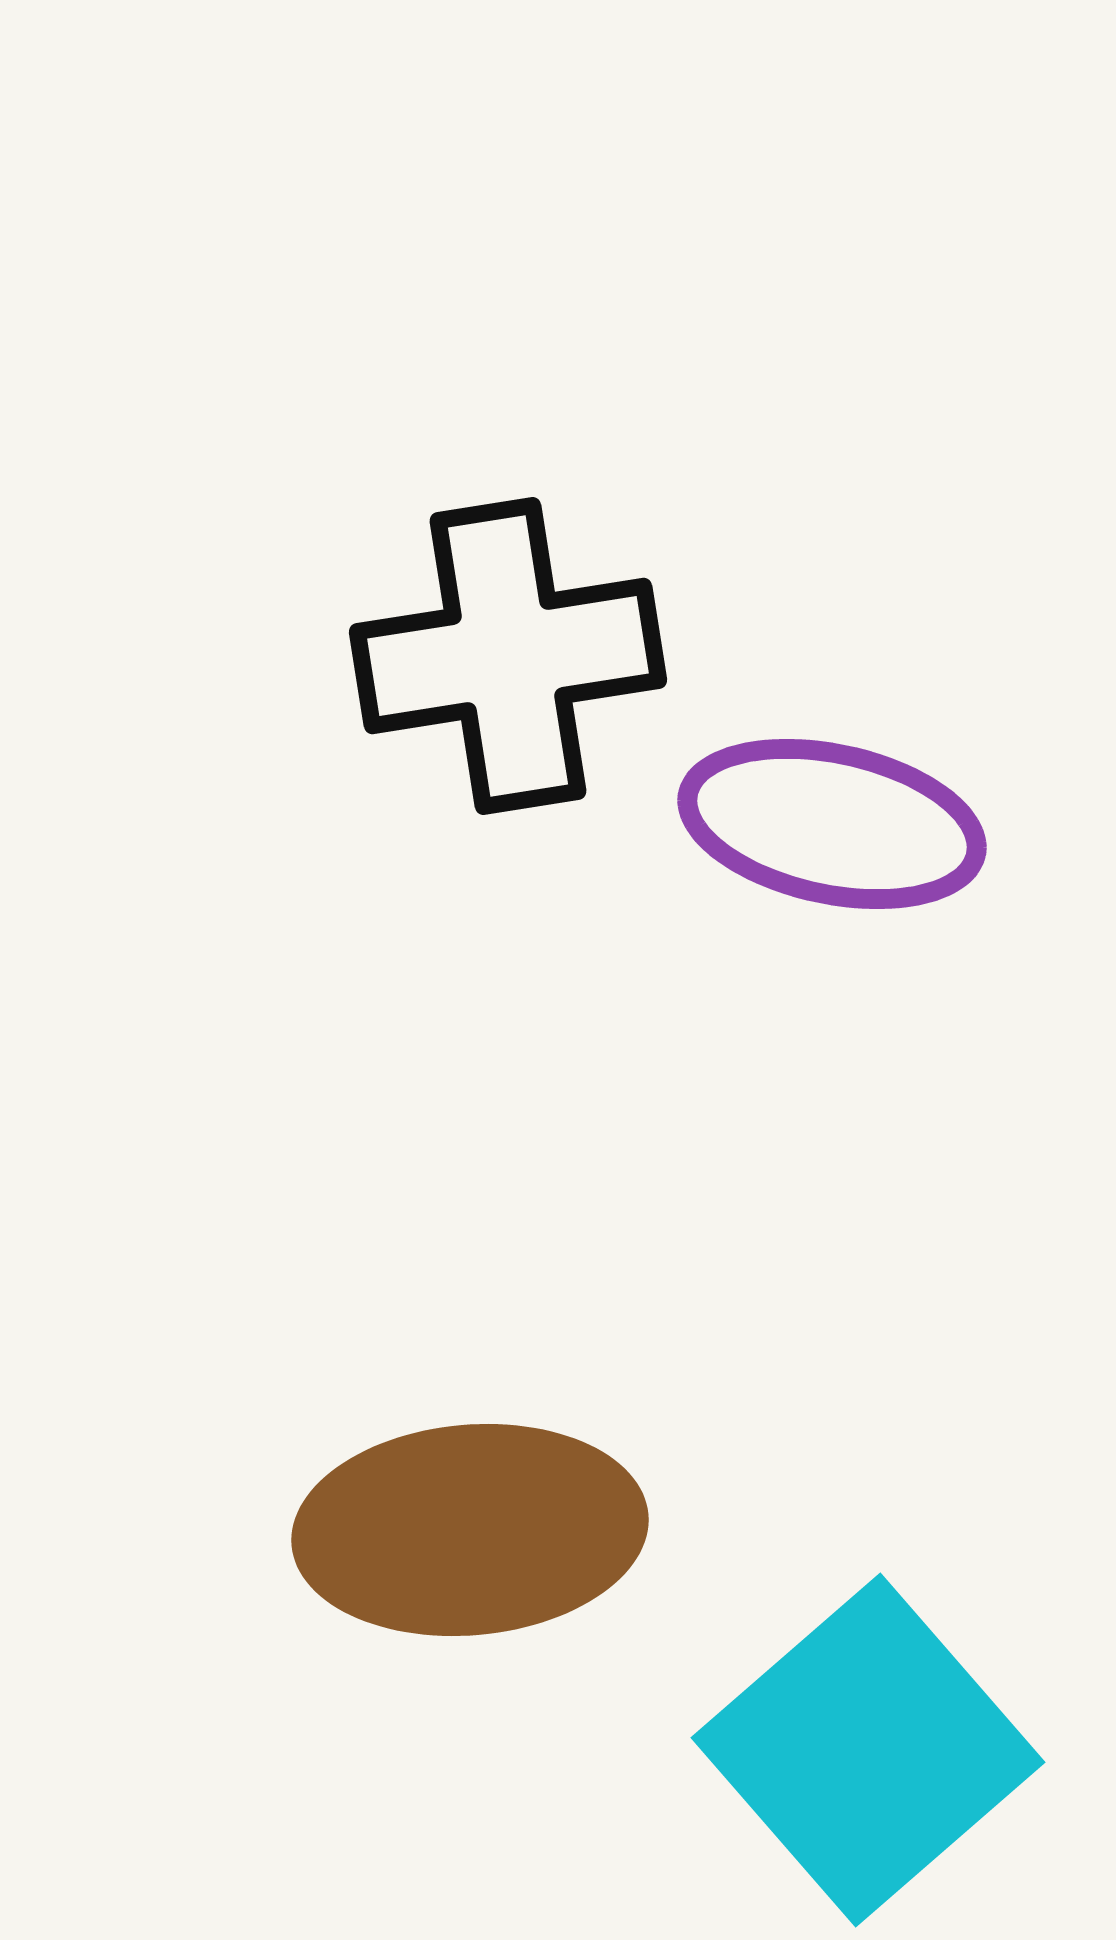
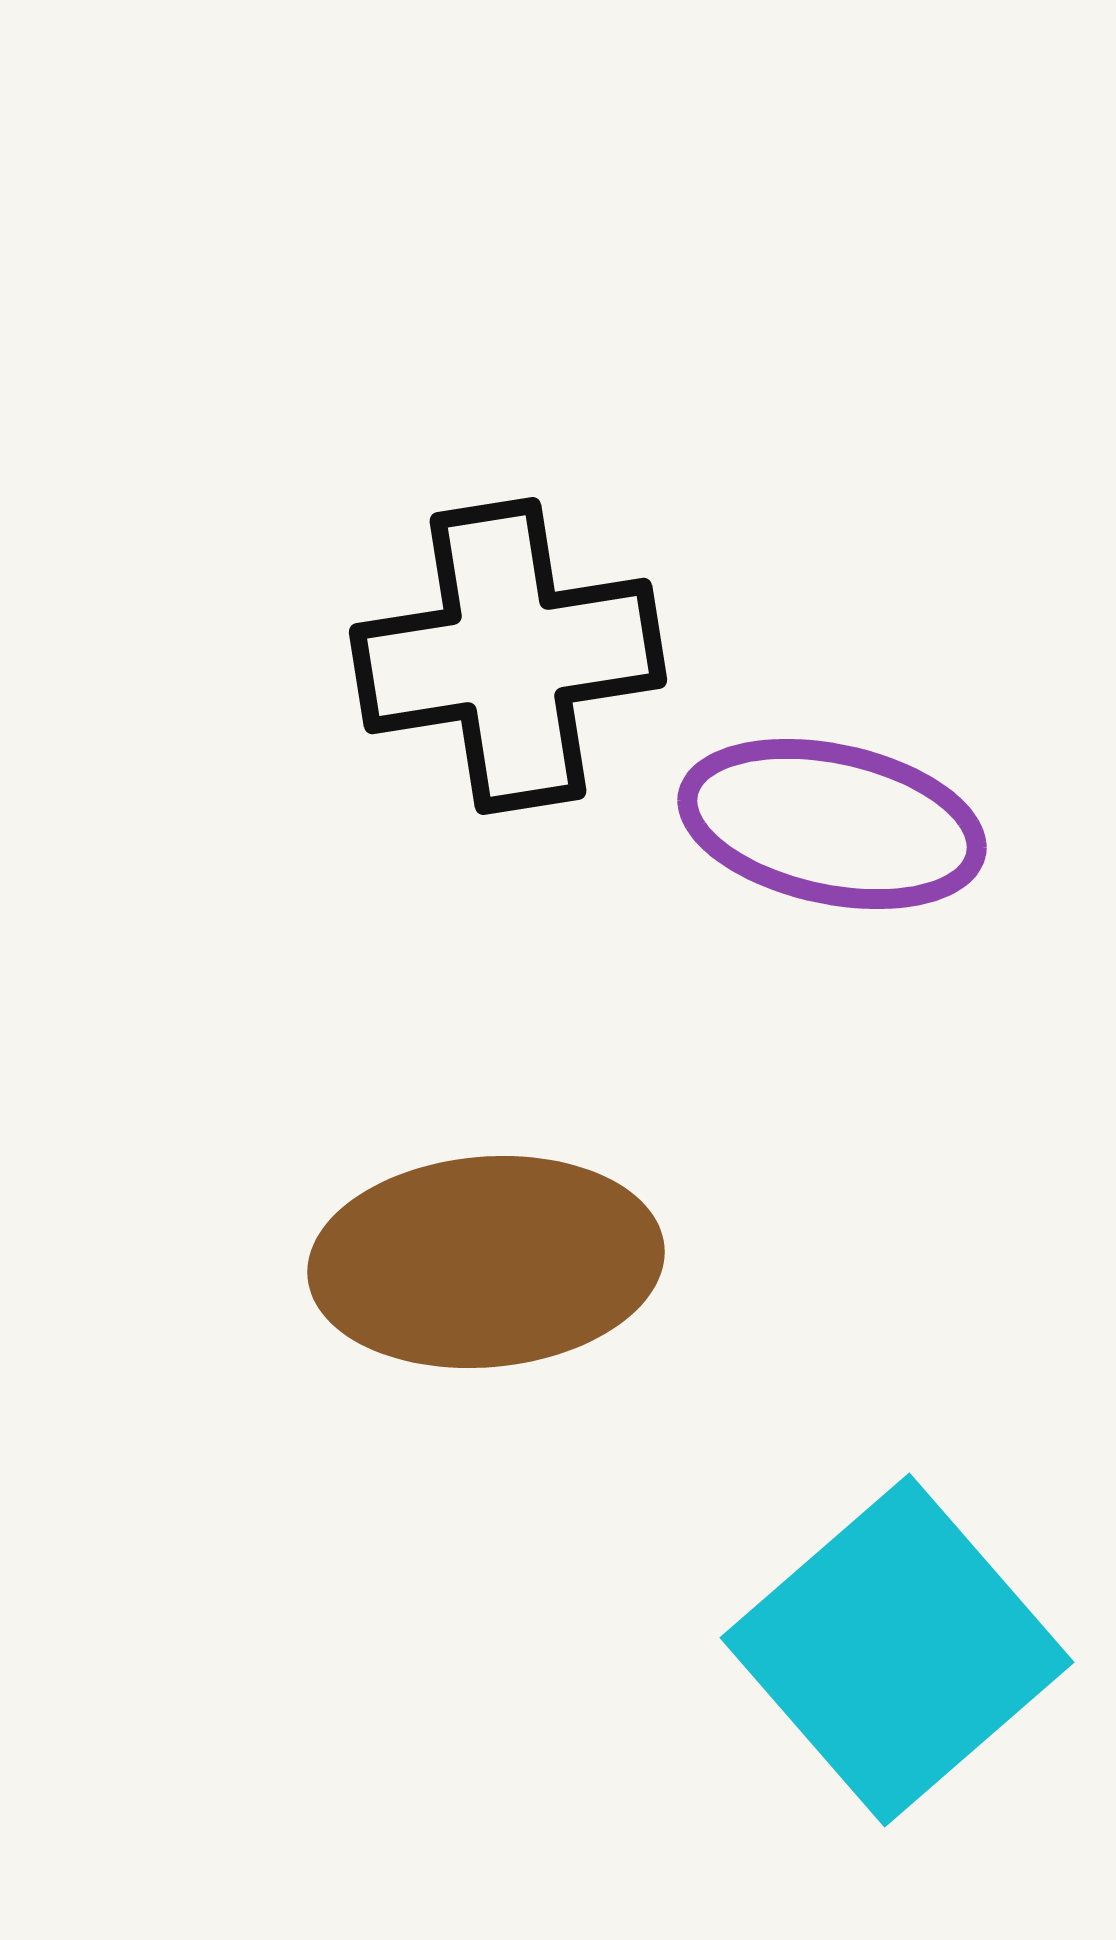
brown ellipse: moved 16 px right, 268 px up
cyan square: moved 29 px right, 100 px up
